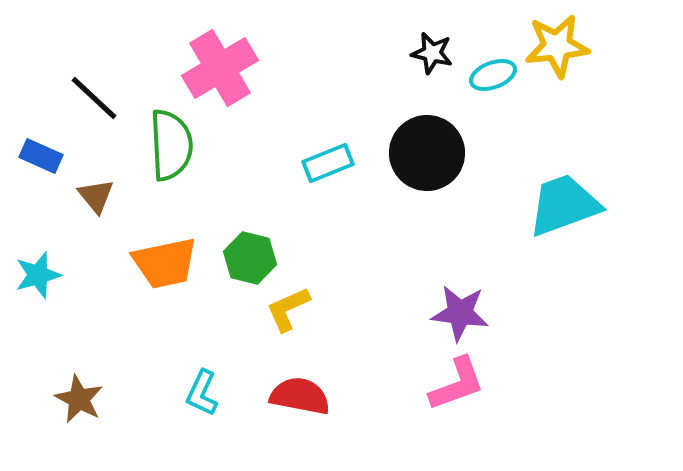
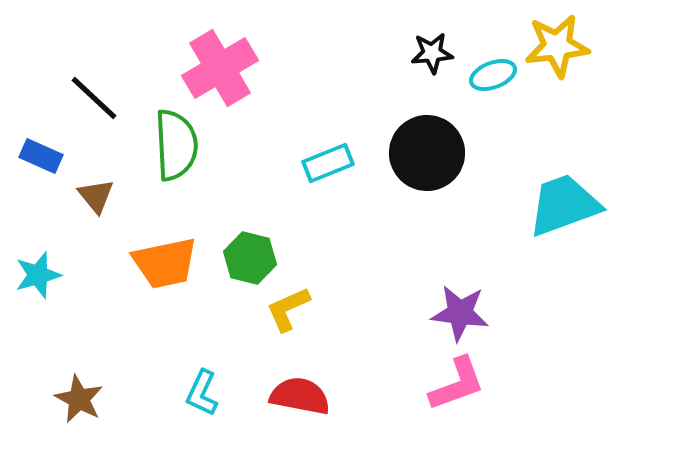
black star: rotated 18 degrees counterclockwise
green semicircle: moved 5 px right
